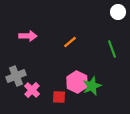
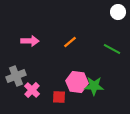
pink arrow: moved 2 px right, 5 px down
green line: rotated 42 degrees counterclockwise
pink hexagon: rotated 20 degrees counterclockwise
green star: moved 2 px right; rotated 24 degrees clockwise
